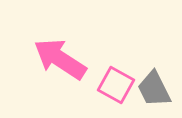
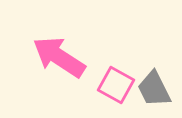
pink arrow: moved 1 px left, 2 px up
